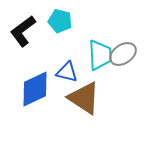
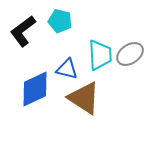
gray ellipse: moved 7 px right
blue triangle: moved 3 px up
